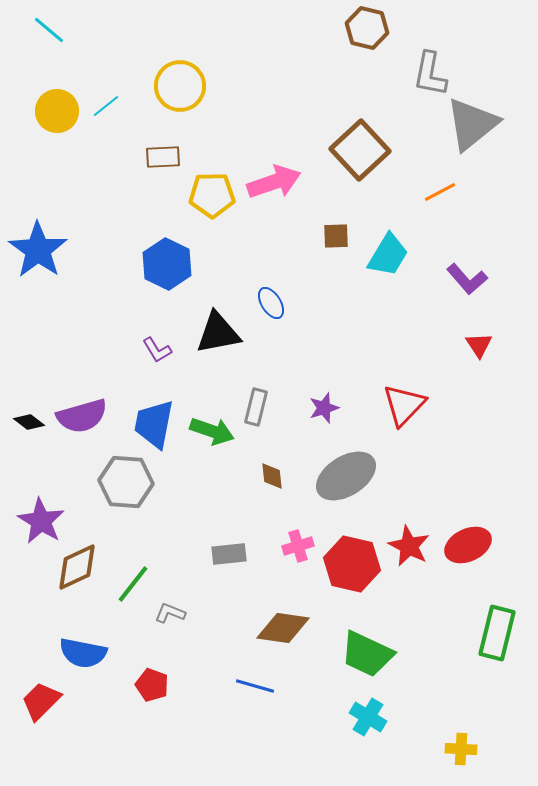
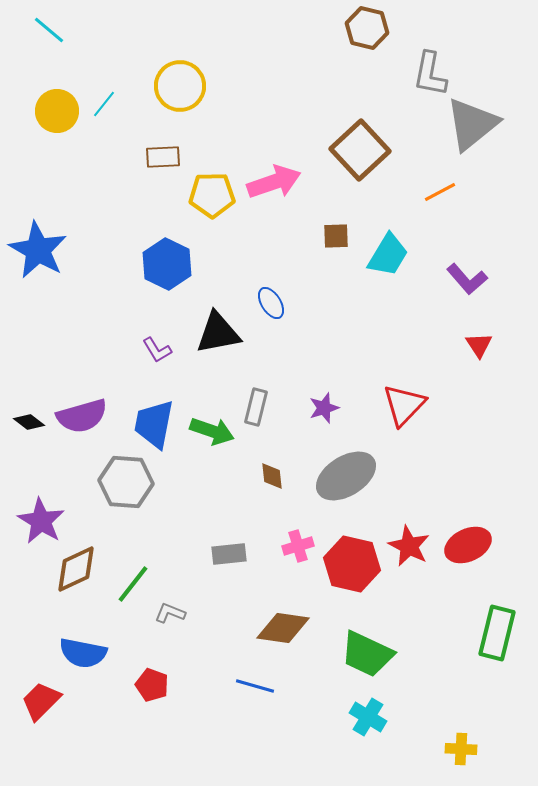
cyan line at (106, 106): moved 2 px left, 2 px up; rotated 12 degrees counterclockwise
blue star at (38, 250): rotated 6 degrees counterclockwise
brown diamond at (77, 567): moved 1 px left, 2 px down
